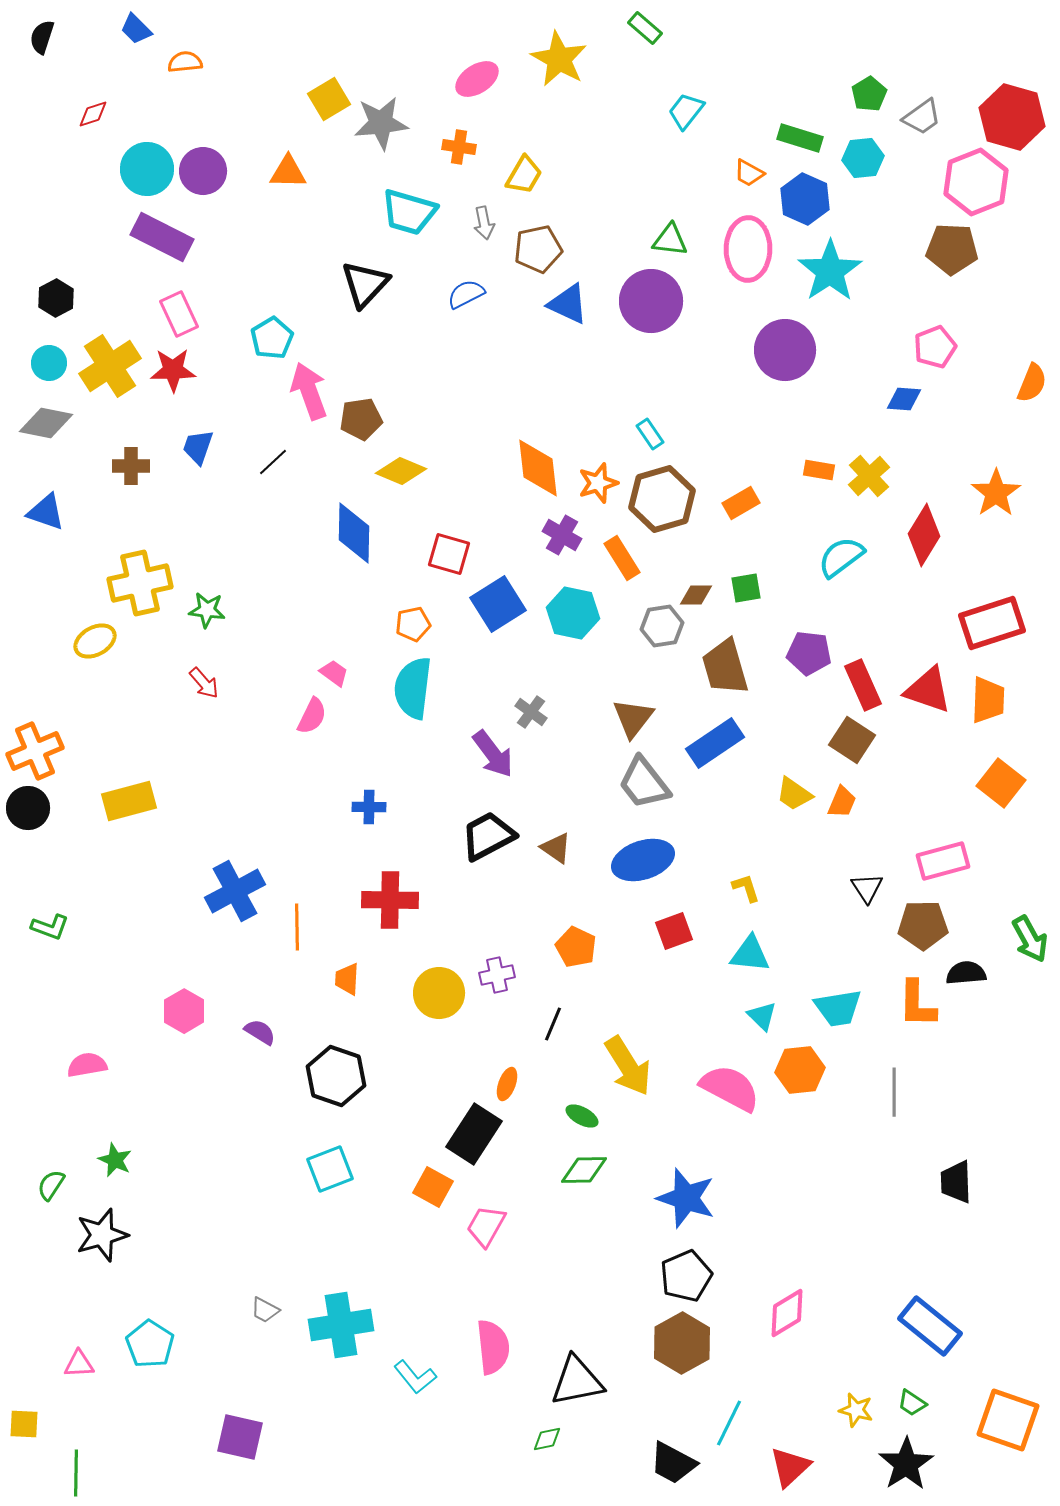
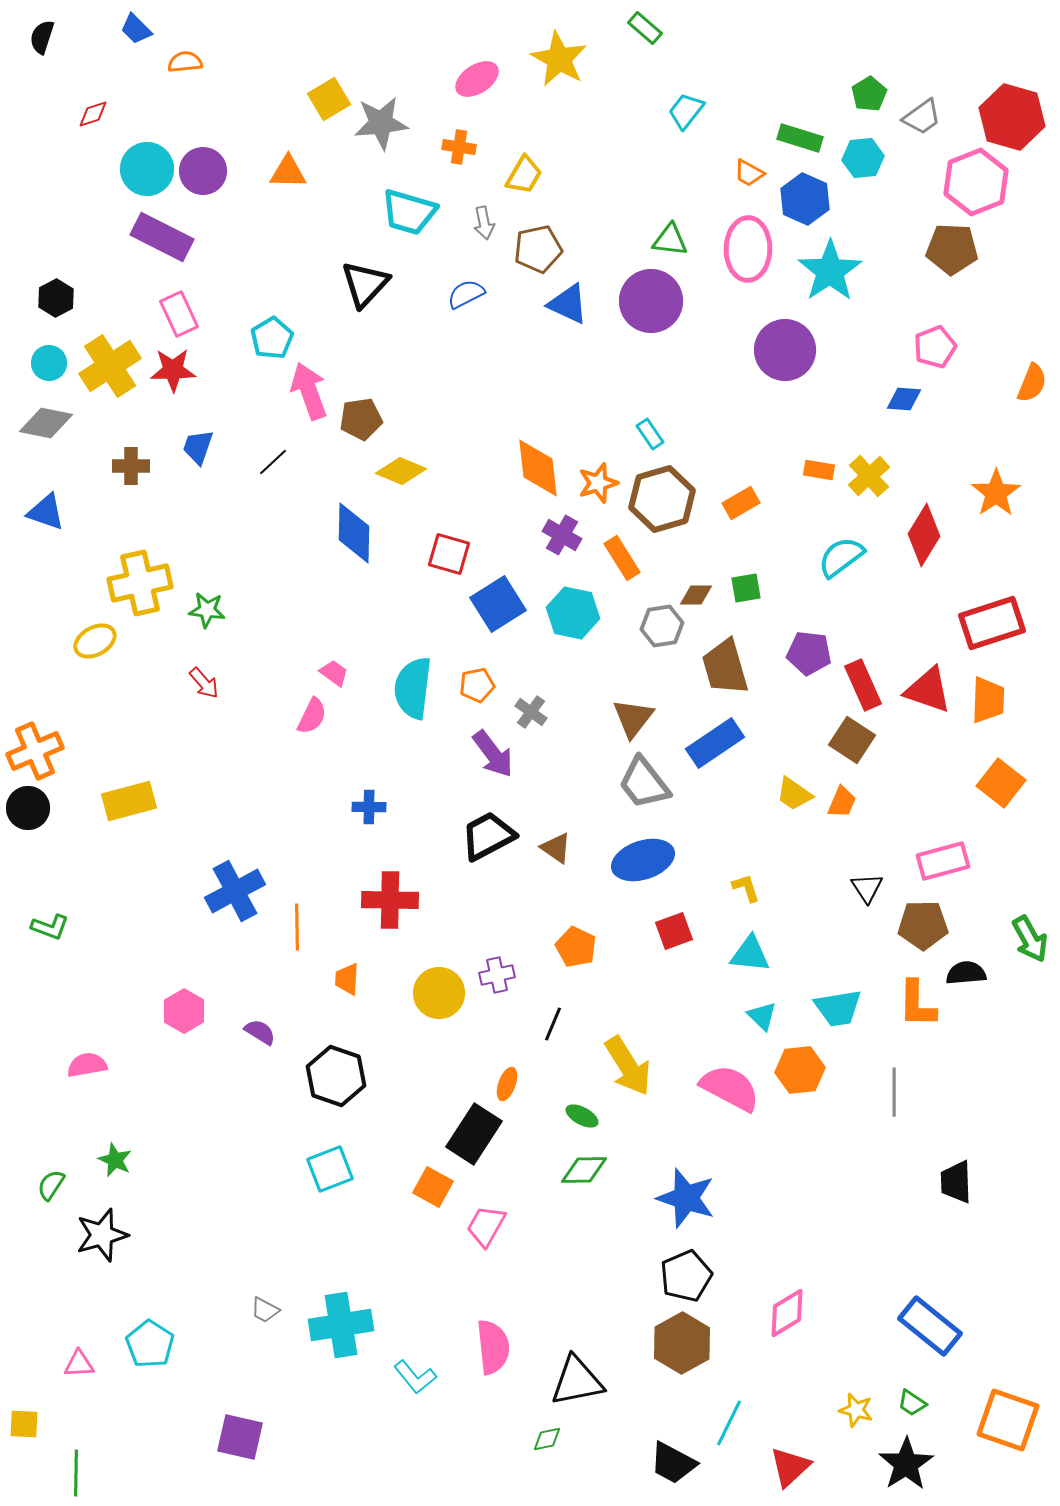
orange pentagon at (413, 624): moved 64 px right, 61 px down
